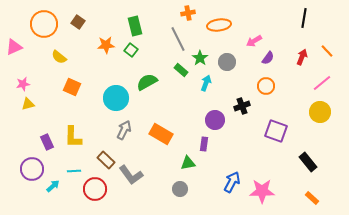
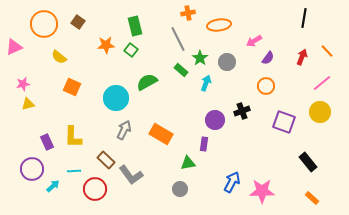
black cross at (242, 106): moved 5 px down
purple square at (276, 131): moved 8 px right, 9 px up
